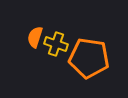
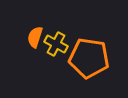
yellow cross: rotated 10 degrees clockwise
